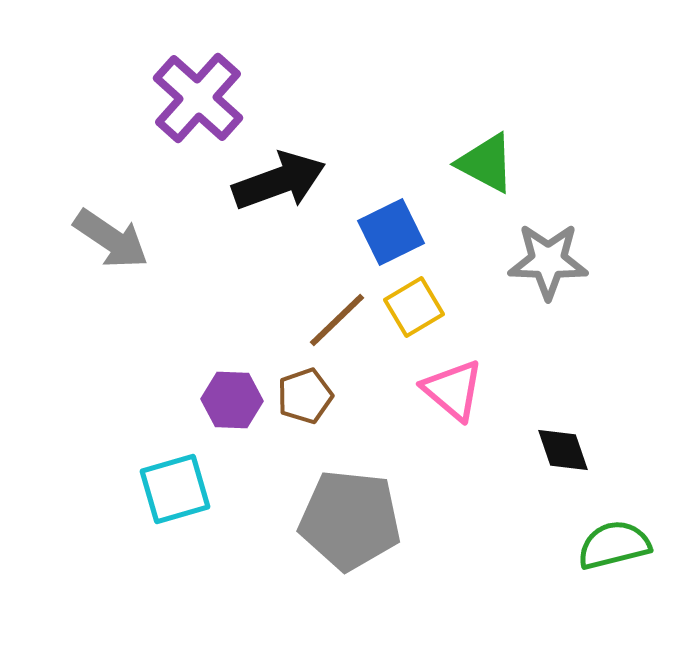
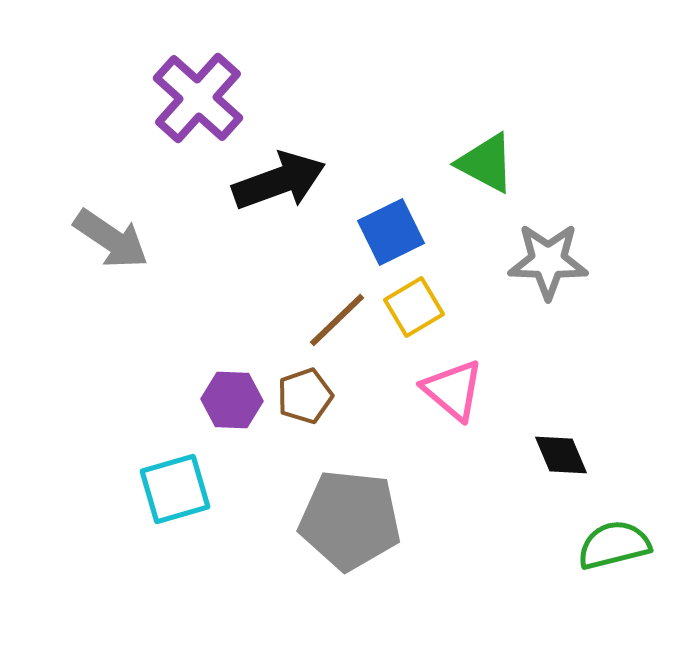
black diamond: moved 2 px left, 5 px down; rotated 4 degrees counterclockwise
